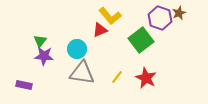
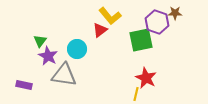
brown star: moved 4 px left; rotated 24 degrees clockwise
purple hexagon: moved 3 px left, 4 px down
red triangle: rotated 14 degrees counterclockwise
green square: rotated 25 degrees clockwise
purple star: moved 4 px right; rotated 24 degrees clockwise
gray triangle: moved 18 px left, 2 px down
yellow line: moved 19 px right, 17 px down; rotated 24 degrees counterclockwise
